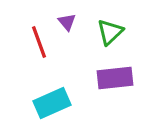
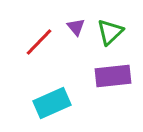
purple triangle: moved 9 px right, 5 px down
red line: rotated 64 degrees clockwise
purple rectangle: moved 2 px left, 2 px up
